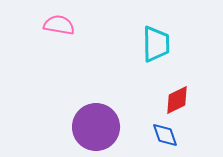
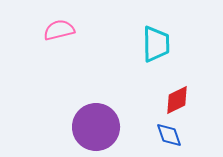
pink semicircle: moved 5 px down; rotated 24 degrees counterclockwise
blue diamond: moved 4 px right
